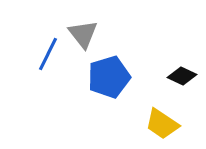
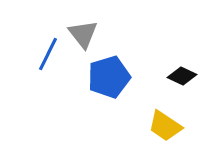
yellow trapezoid: moved 3 px right, 2 px down
